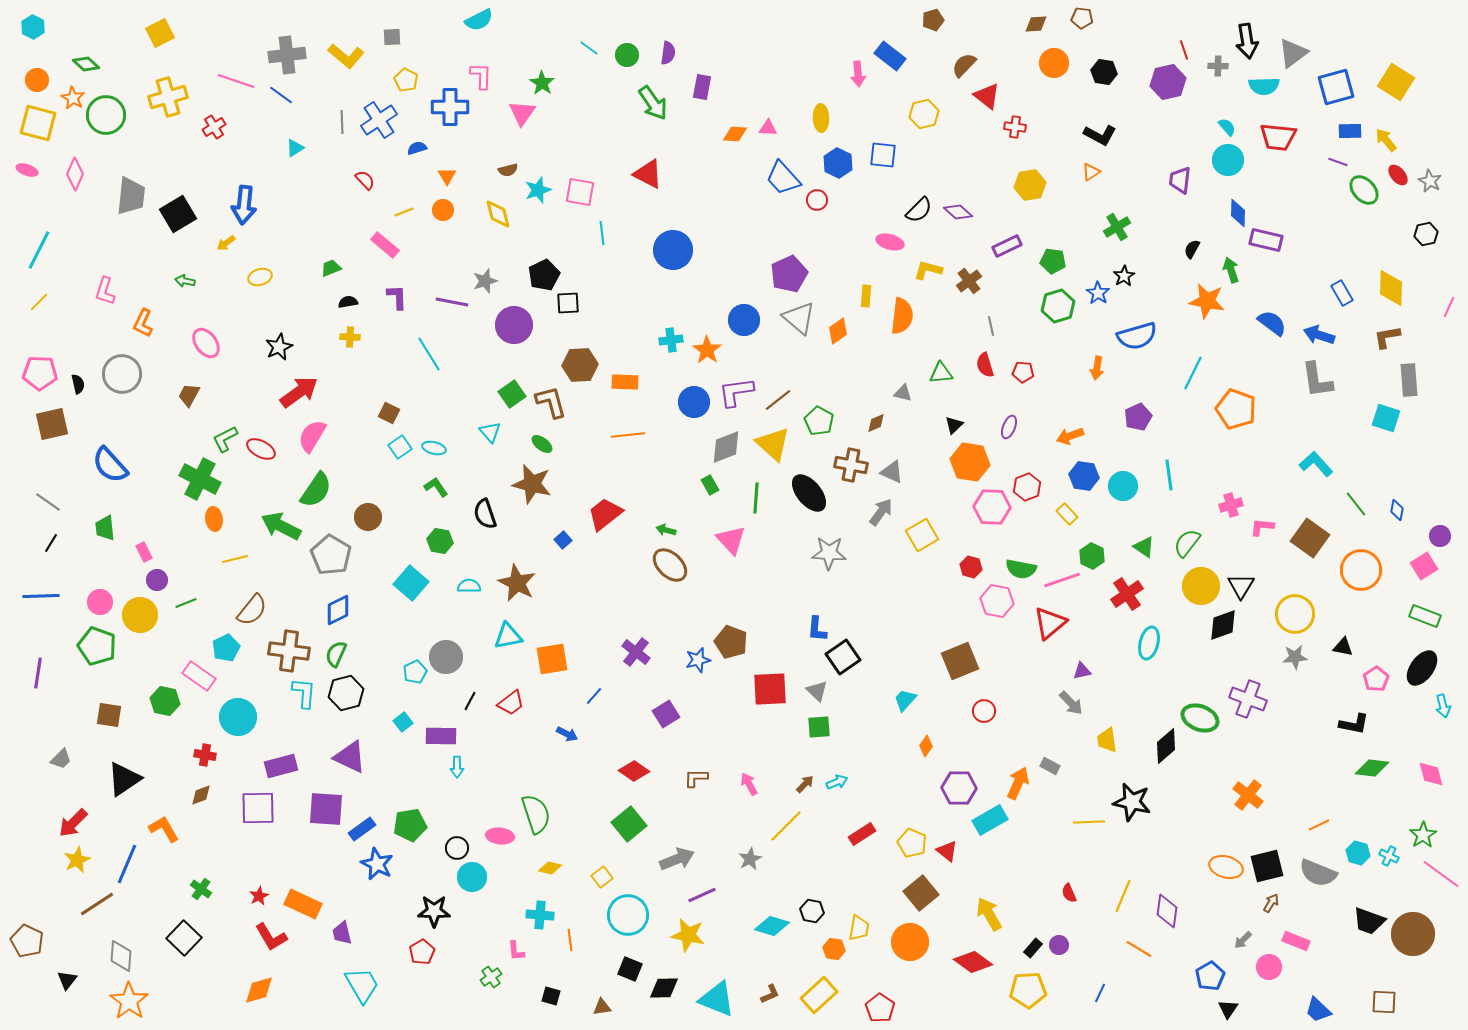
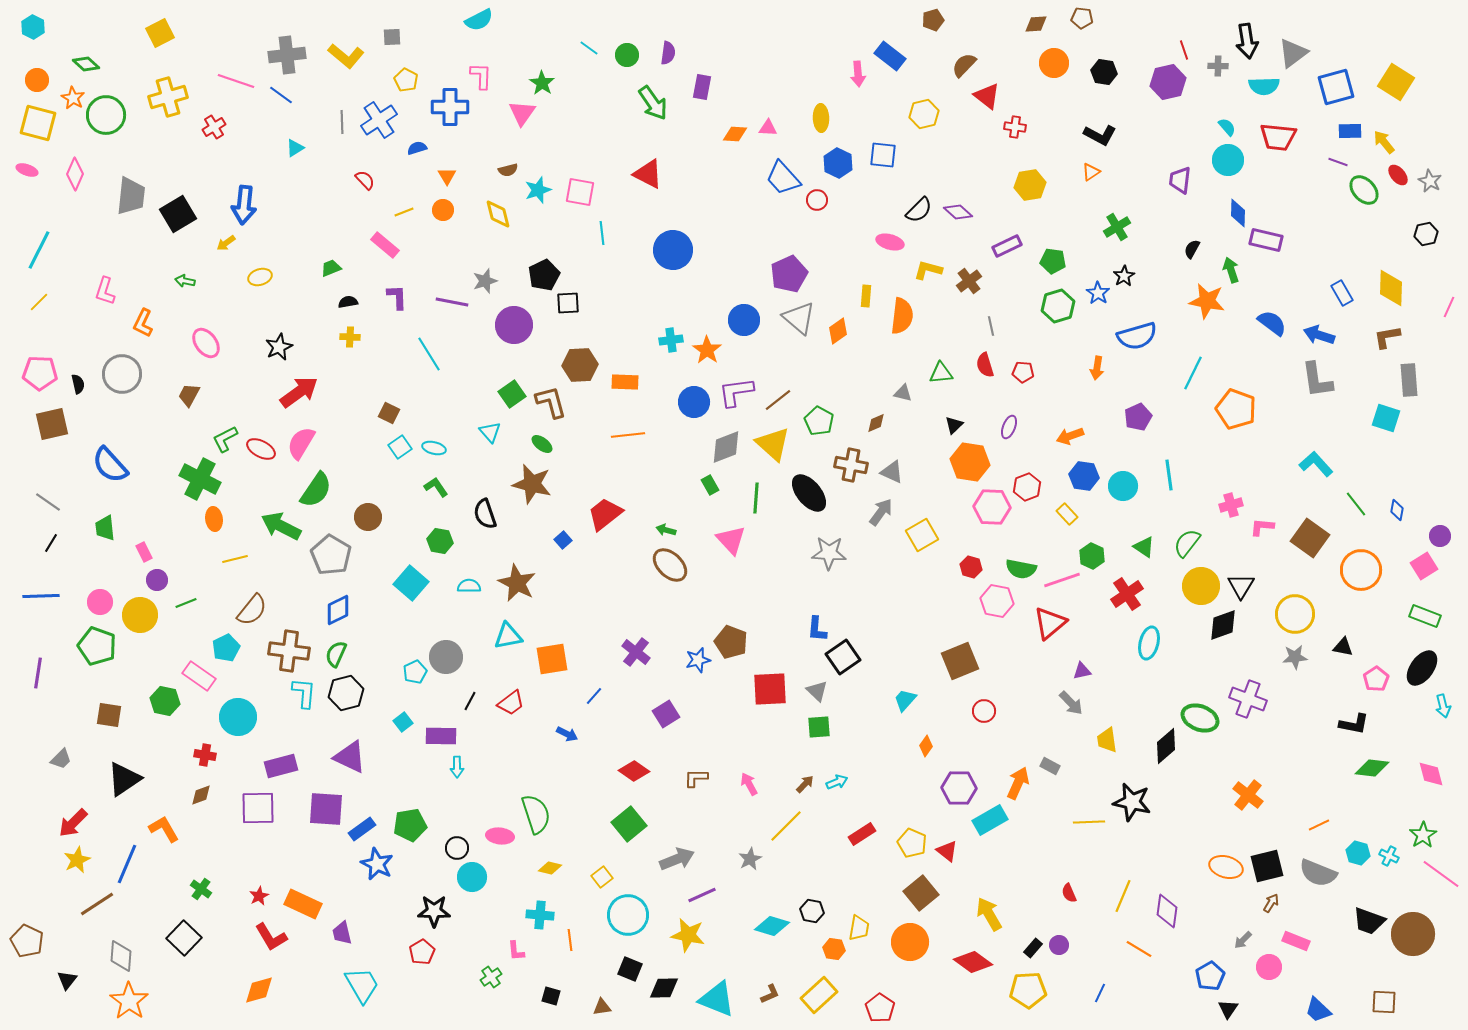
yellow arrow at (1386, 140): moved 2 px left, 2 px down
pink semicircle at (312, 436): moved 11 px left, 7 px down
